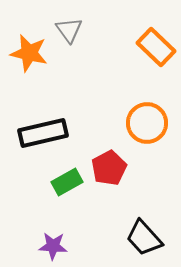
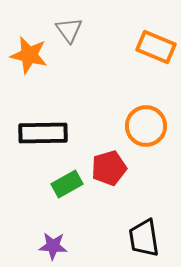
orange rectangle: rotated 21 degrees counterclockwise
orange star: moved 2 px down
orange circle: moved 1 px left, 3 px down
black rectangle: rotated 12 degrees clockwise
red pentagon: rotated 12 degrees clockwise
green rectangle: moved 2 px down
black trapezoid: rotated 33 degrees clockwise
